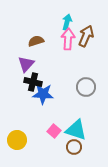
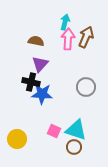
cyan arrow: moved 2 px left
brown arrow: moved 1 px down
brown semicircle: rotated 28 degrees clockwise
purple triangle: moved 14 px right
black cross: moved 2 px left
blue star: moved 1 px left
pink square: rotated 16 degrees counterclockwise
yellow circle: moved 1 px up
